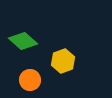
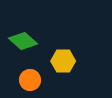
yellow hexagon: rotated 20 degrees clockwise
